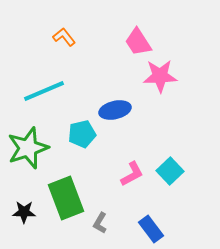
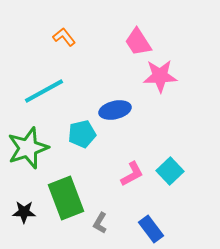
cyan line: rotated 6 degrees counterclockwise
